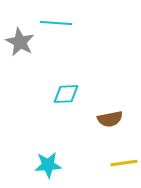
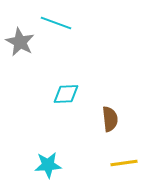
cyan line: rotated 16 degrees clockwise
brown semicircle: rotated 85 degrees counterclockwise
